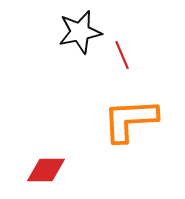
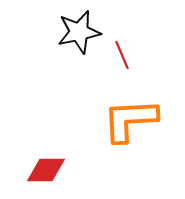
black star: moved 1 px left
